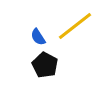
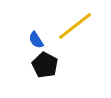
blue semicircle: moved 2 px left, 3 px down
